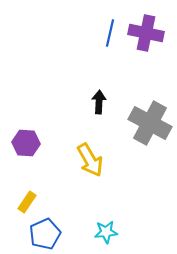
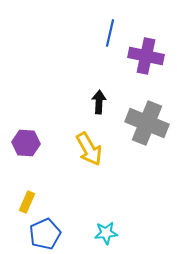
purple cross: moved 23 px down
gray cross: moved 3 px left; rotated 6 degrees counterclockwise
yellow arrow: moved 1 px left, 11 px up
yellow rectangle: rotated 10 degrees counterclockwise
cyan star: moved 1 px down
